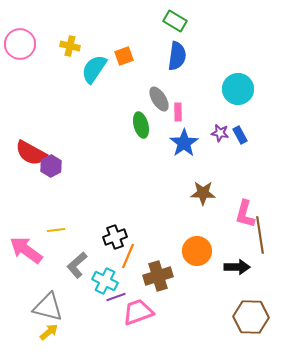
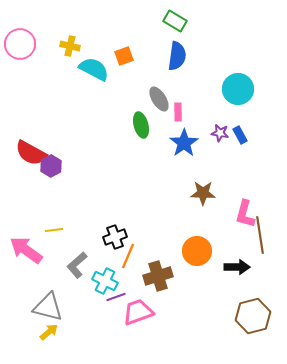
cyan semicircle: rotated 84 degrees clockwise
yellow line: moved 2 px left
brown hexagon: moved 2 px right, 1 px up; rotated 16 degrees counterclockwise
